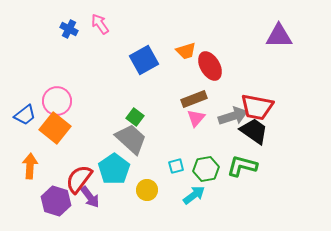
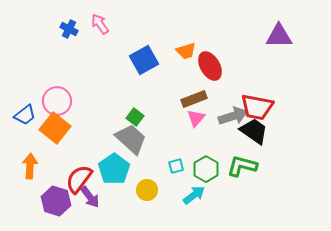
green hexagon: rotated 20 degrees counterclockwise
